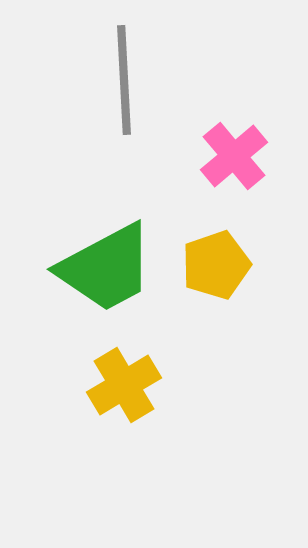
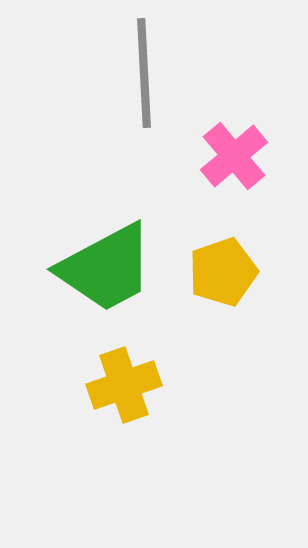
gray line: moved 20 px right, 7 px up
yellow pentagon: moved 7 px right, 7 px down
yellow cross: rotated 12 degrees clockwise
